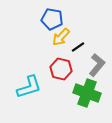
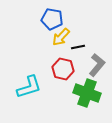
black line: rotated 24 degrees clockwise
red hexagon: moved 2 px right
